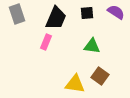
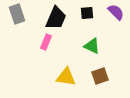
purple semicircle: rotated 12 degrees clockwise
green triangle: rotated 18 degrees clockwise
brown square: rotated 36 degrees clockwise
yellow triangle: moved 9 px left, 7 px up
